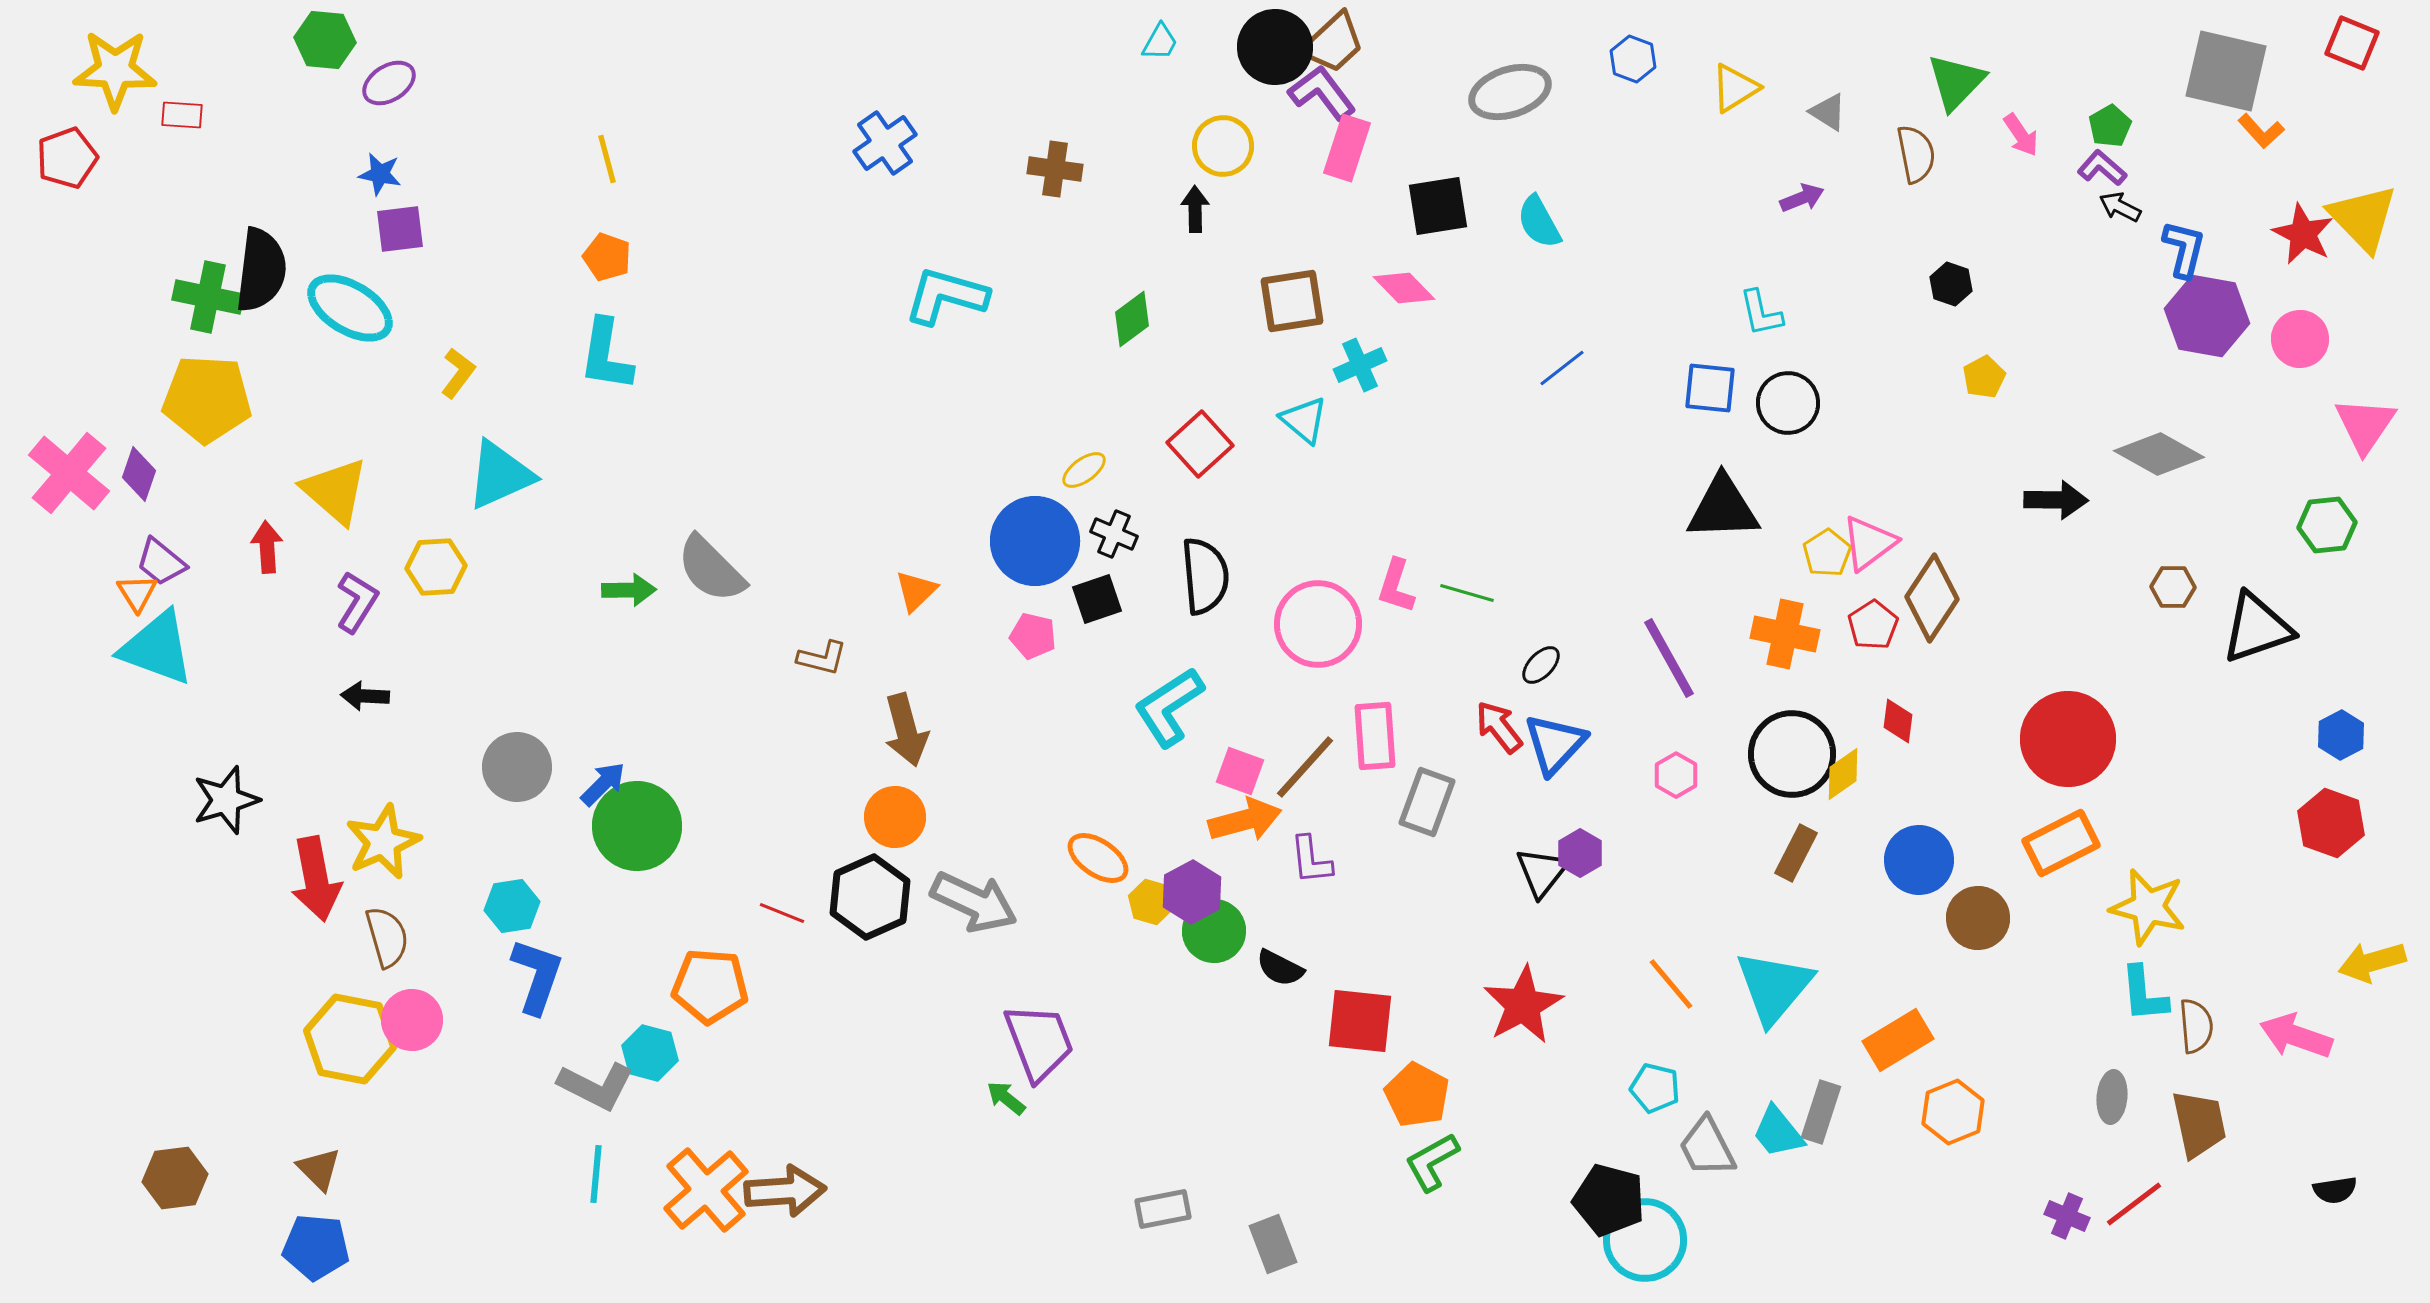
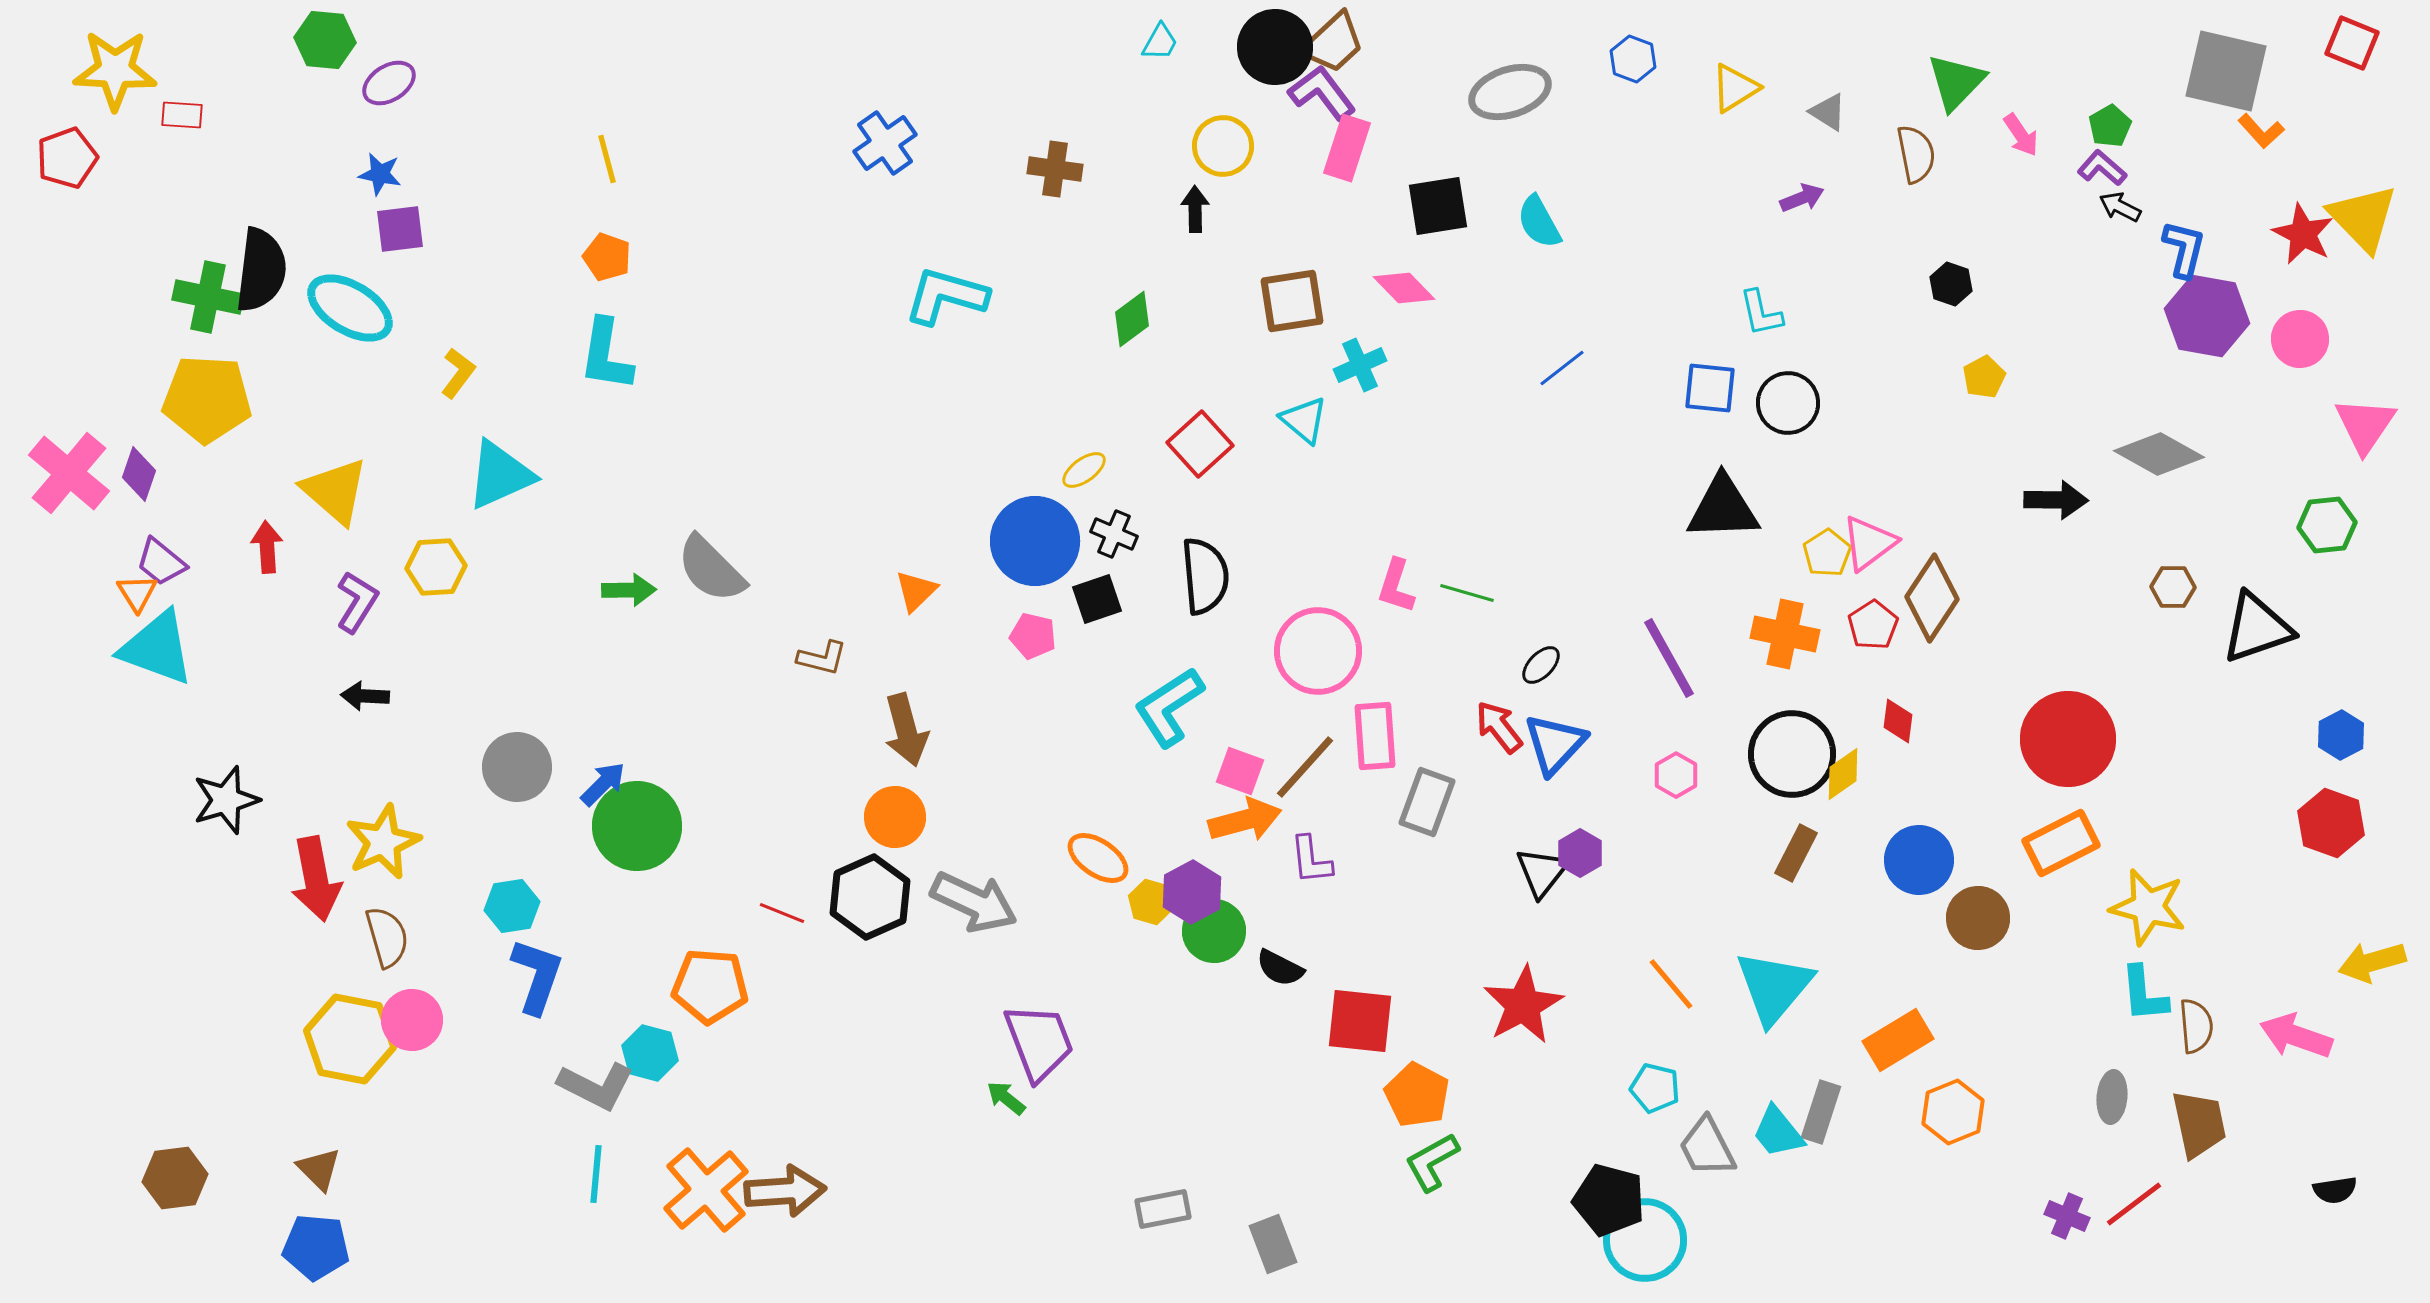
pink circle at (1318, 624): moved 27 px down
